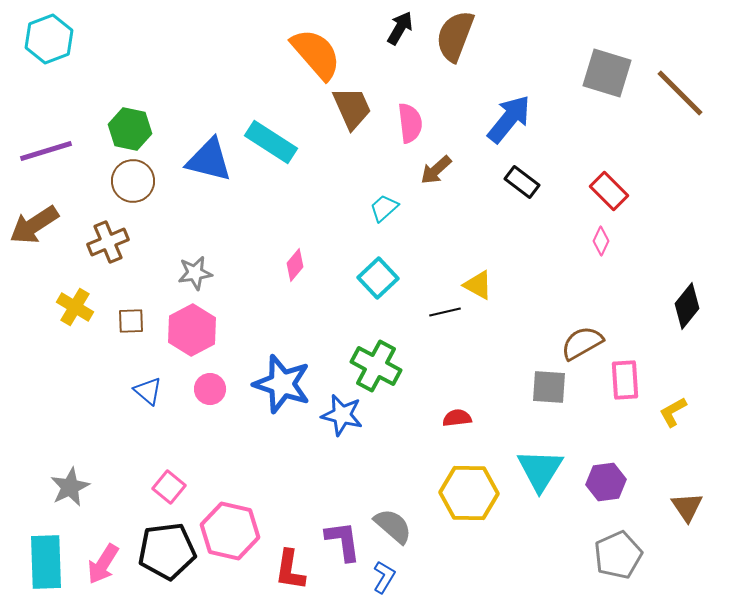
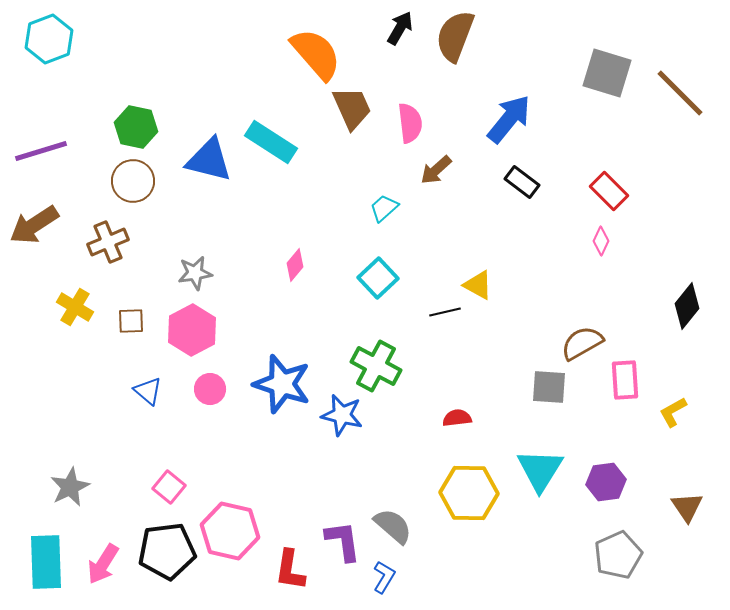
green hexagon at (130, 129): moved 6 px right, 2 px up
purple line at (46, 151): moved 5 px left
